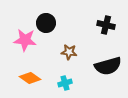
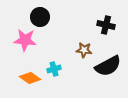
black circle: moved 6 px left, 6 px up
brown star: moved 15 px right, 2 px up
black semicircle: rotated 12 degrees counterclockwise
cyan cross: moved 11 px left, 14 px up
